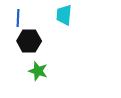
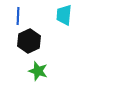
blue line: moved 2 px up
black hexagon: rotated 25 degrees counterclockwise
